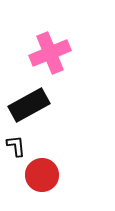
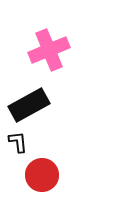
pink cross: moved 1 px left, 3 px up
black L-shape: moved 2 px right, 4 px up
